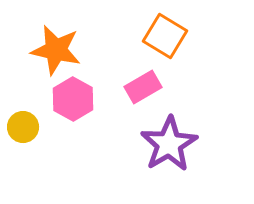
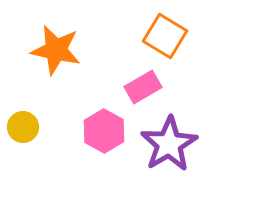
pink hexagon: moved 31 px right, 32 px down
